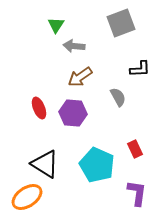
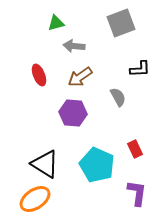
green triangle: moved 2 px up; rotated 42 degrees clockwise
red ellipse: moved 33 px up
orange ellipse: moved 8 px right, 2 px down
